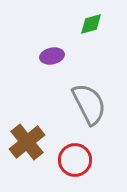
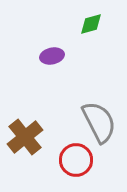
gray semicircle: moved 10 px right, 18 px down
brown cross: moved 2 px left, 5 px up
red circle: moved 1 px right
